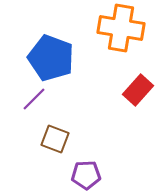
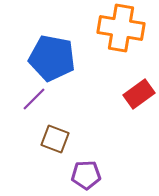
blue pentagon: moved 1 px right; rotated 9 degrees counterclockwise
red rectangle: moved 1 px right, 4 px down; rotated 12 degrees clockwise
